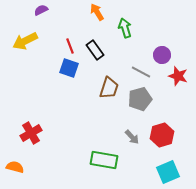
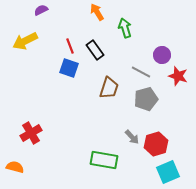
gray pentagon: moved 6 px right
red hexagon: moved 6 px left, 9 px down
